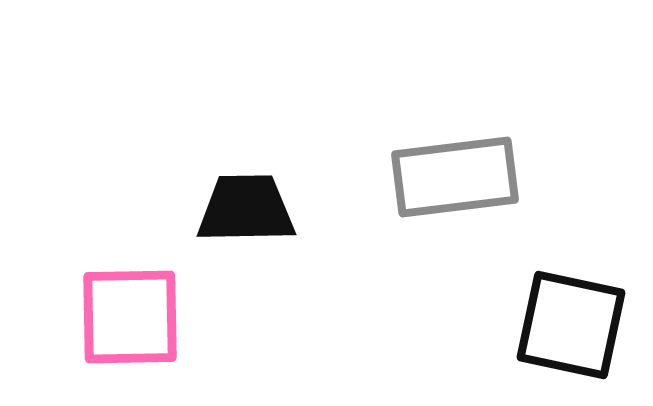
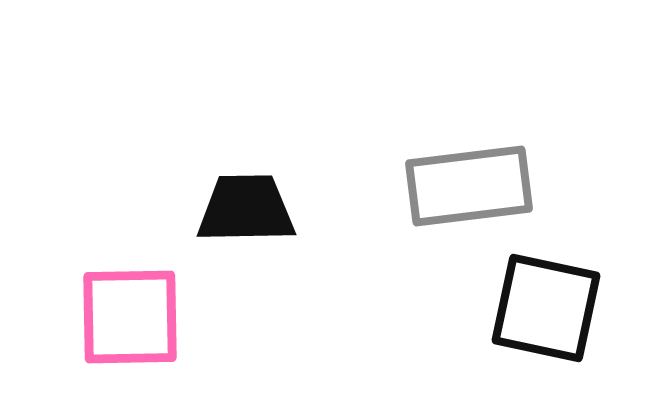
gray rectangle: moved 14 px right, 9 px down
black square: moved 25 px left, 17 px up
